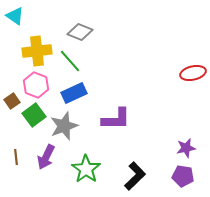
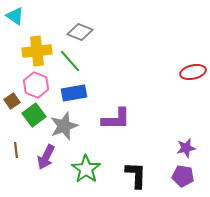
red ellipse: moved 1 px up
blue rectangle: rotated 15 degrees clockwise
brown line: moved 7 px up
black L-shape: moved 1 px right, 1 px up; rotated 44 degrees counterclockwise
